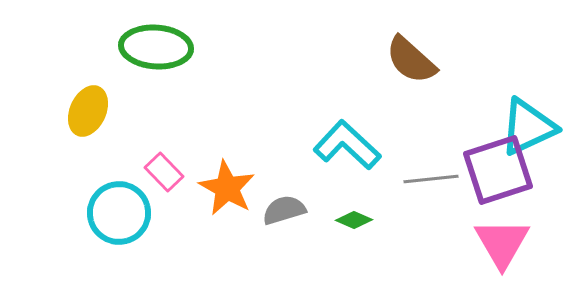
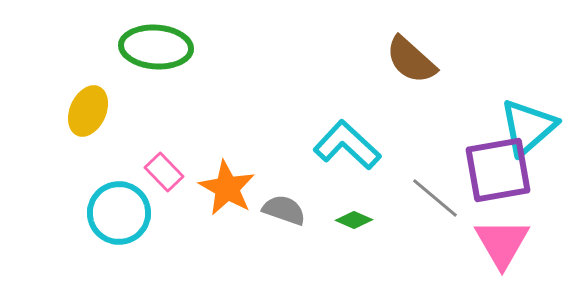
cyan triangle: rotated 16 degrees counterclockwise
purple square: rotated 8 degrees clockwise
gray line: moved 4 px right, 19 px down; rotated 46 degrees clockwise
gray semicircle: rotated 36 degrees clockwise
